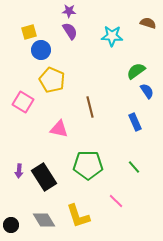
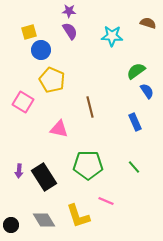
pink line: moved 10 px left; rotated 21 degrees counterclockwise
